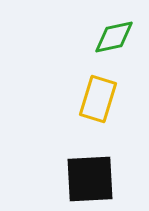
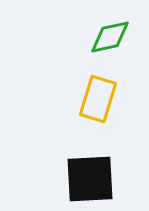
green diamond: moved 4 px left
